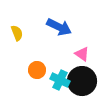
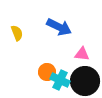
pink triangle: rotated 28 degrees counterclockwise
orange circle: moved 10 px right, 2 px down
black circle: moved 3 px right
